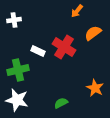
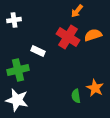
orange semicircle: moved 2 px down; rotated 18 degrees clockwise
red cross: moved 4 px right, 10 px up
green semicircle: moved 15 px right, 7 px up; rotated 72 degrees counterclockwise
